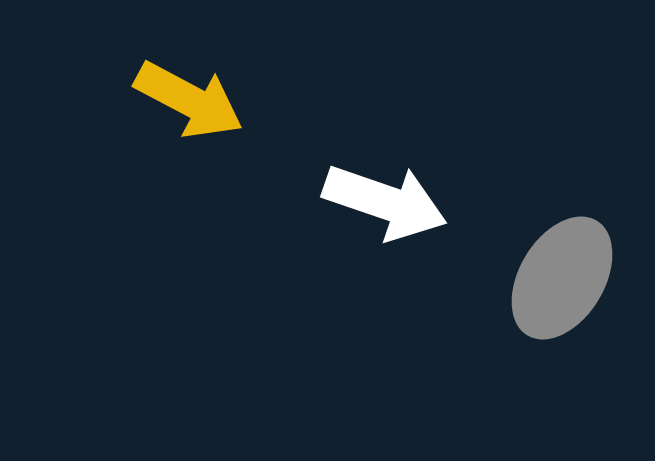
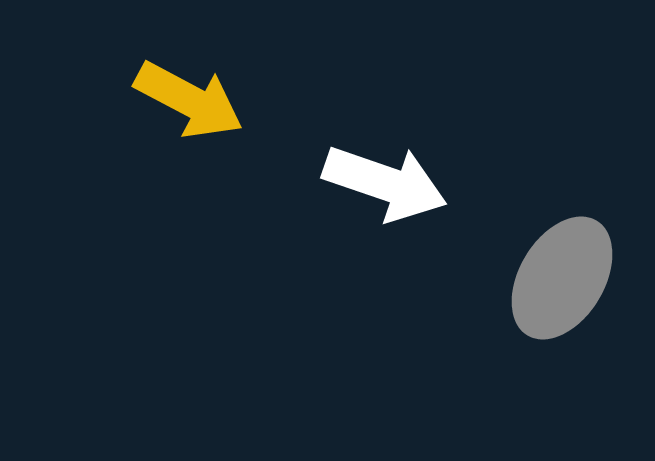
white arrow: moved 19 px up
